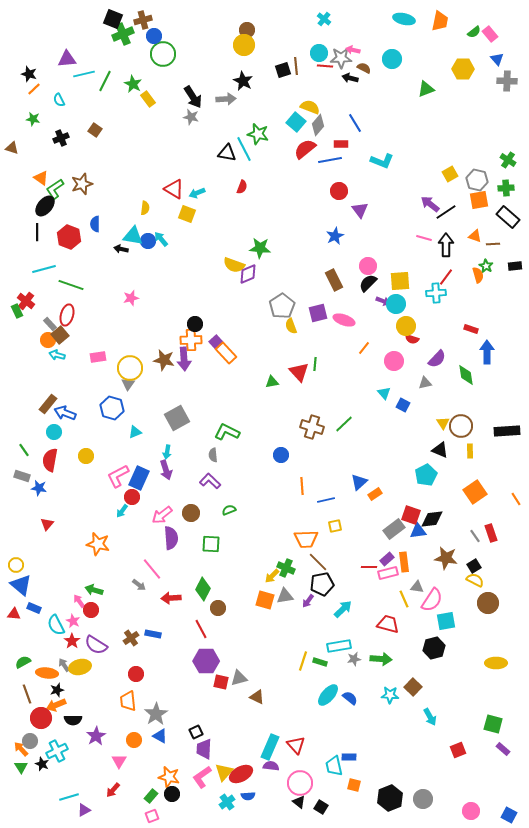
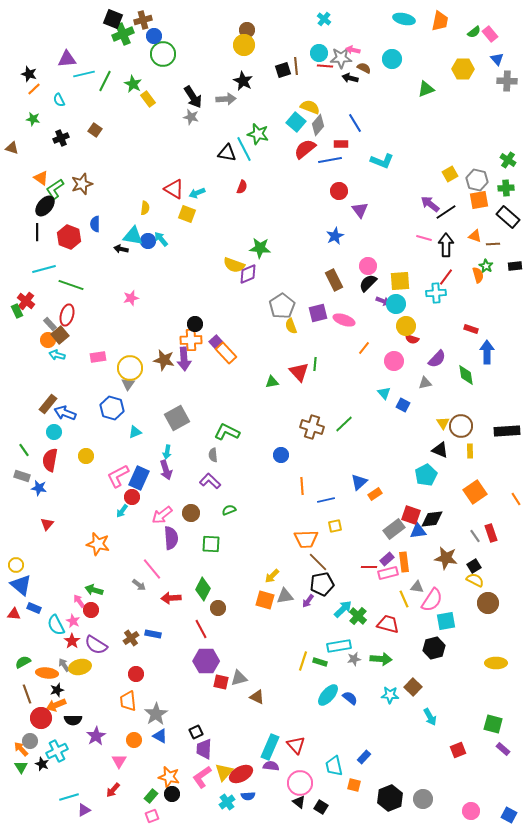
green cross at (286, 568): moved 72 px right, 48 px down; rotated 18 degrees clockwise
blue rectangle at (349, 757): moved 15 px right; rotated 48 degrees counterclockwise
